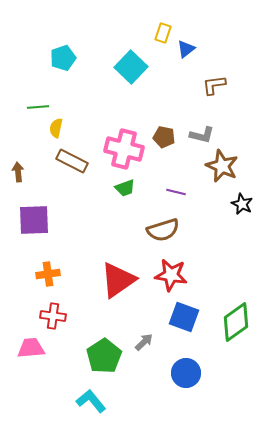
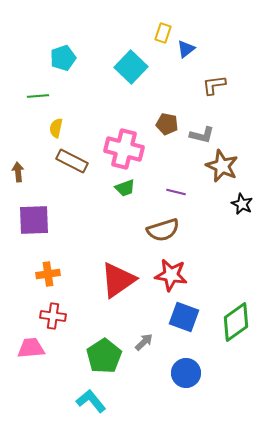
green line: moved 11 px up
brown pentagon: moved 3 px right, 13 px up
